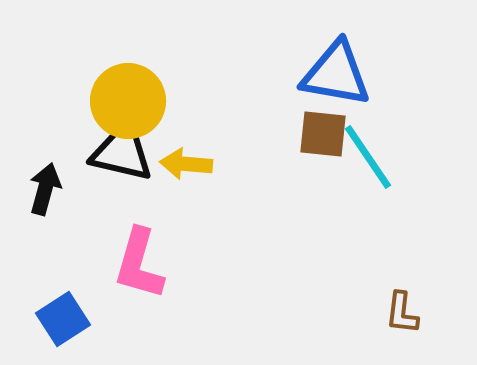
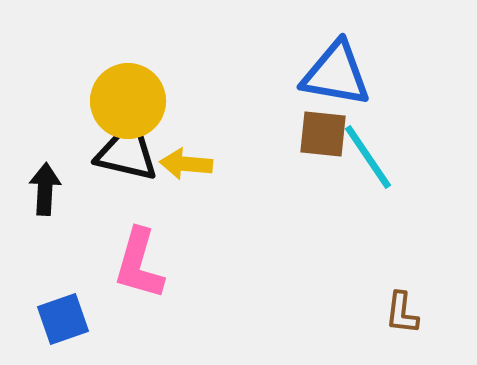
black triangle: moved 5 px right
black arrow: rotated 12 degrees counterclockwise
blue square: rotated 14 degrees clockwise
